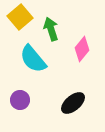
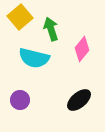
cyan semicircle: moved 1 px right, 1 px up; rotated 36 degrees counterclockwise
black ellipse: moved 6 px right, 3 px up
